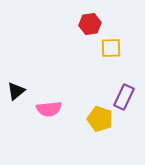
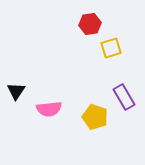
yellow square: rotated 15 degrees counterclockwise
black triangle: rotated 18 degrees counterclockwise
purple rectangle: rotated 55 degrees counterclockwise
yellow pentagon: moved 5 px left, 2 px up
